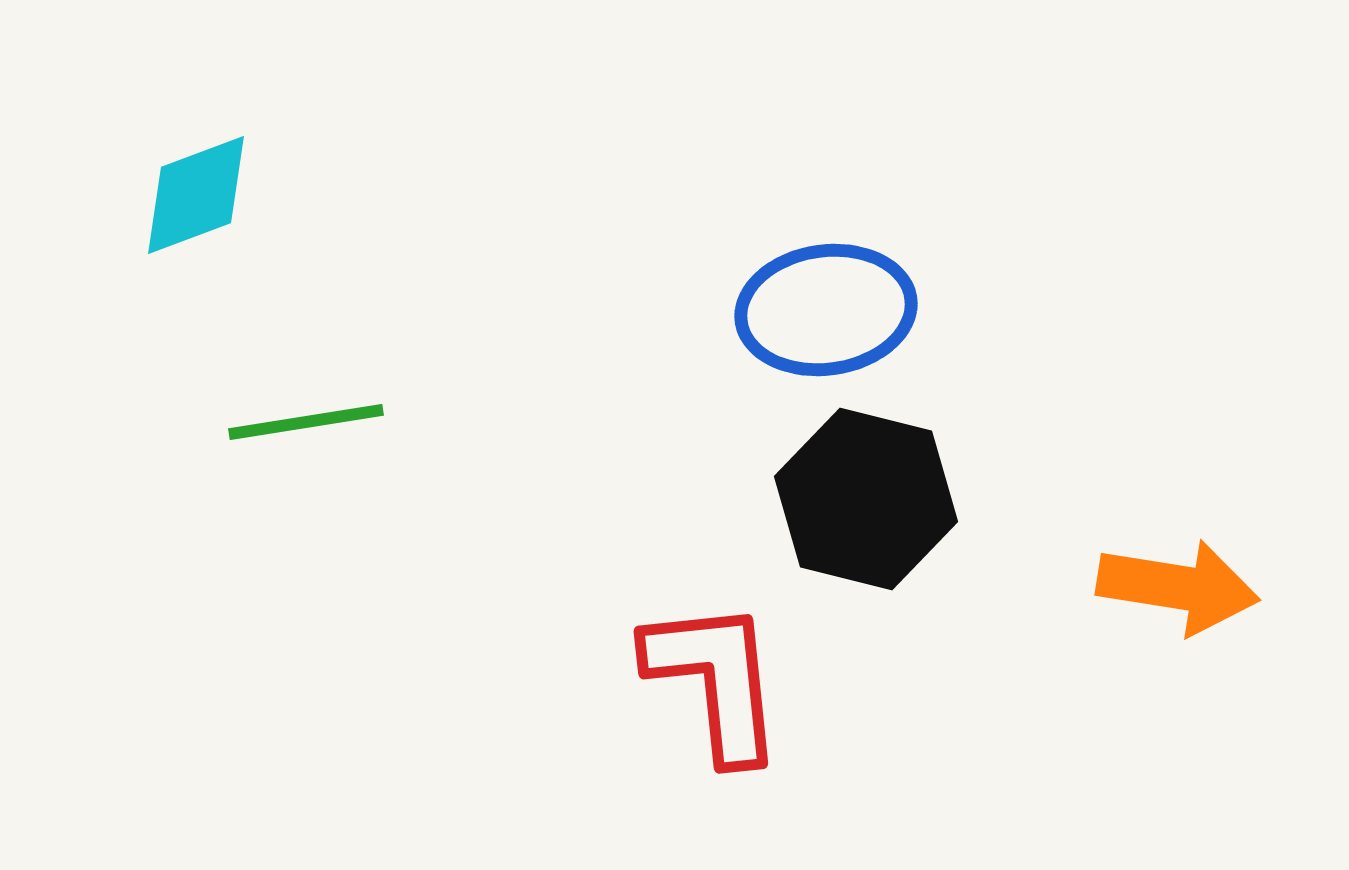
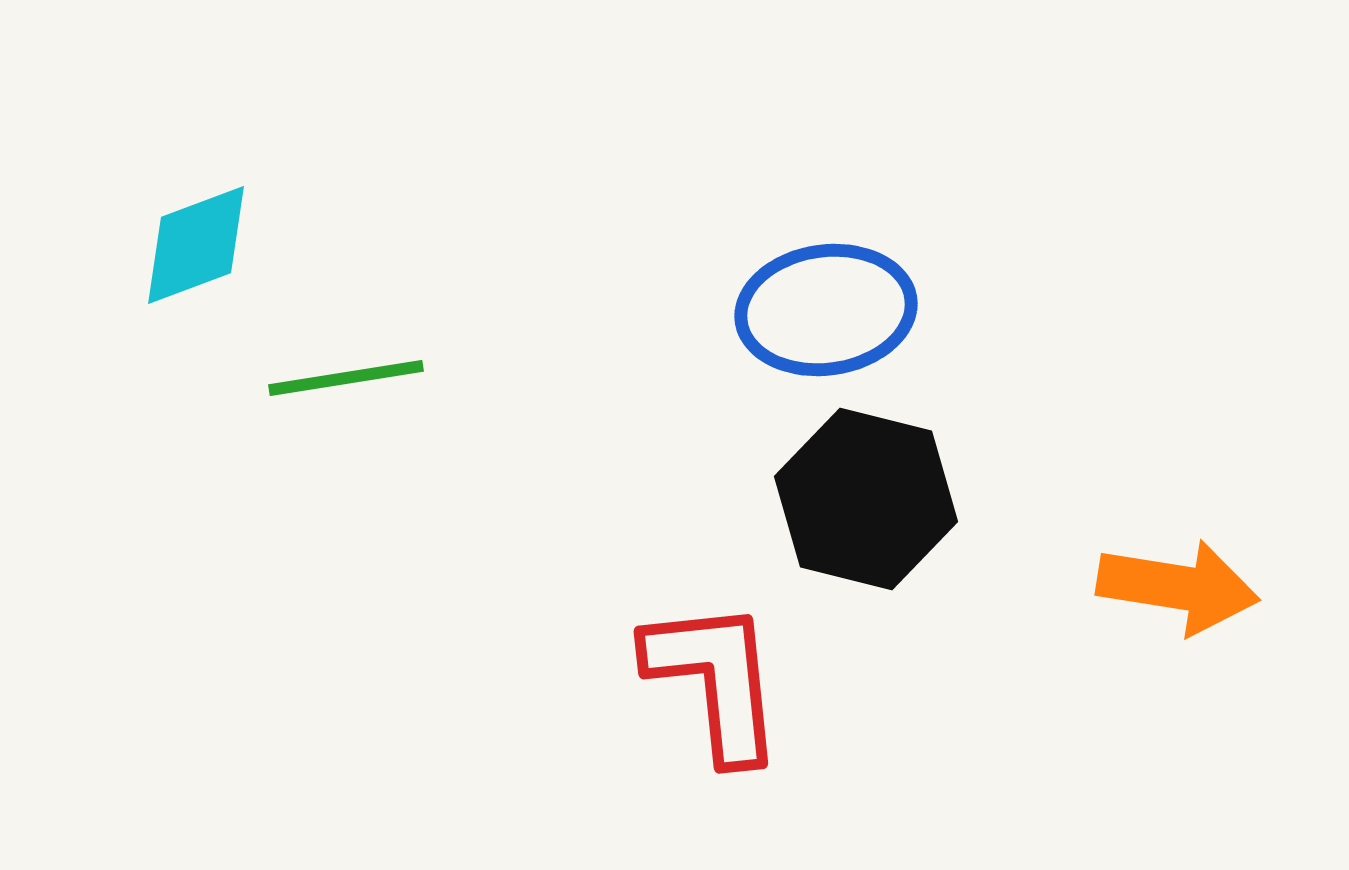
cyan diamond: moved 50 px down
green line: moved 40 px right, 44 px up
